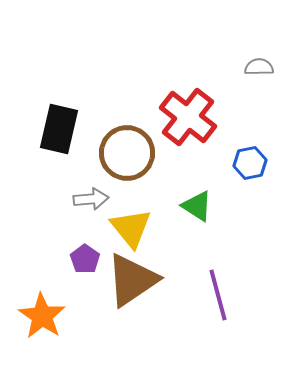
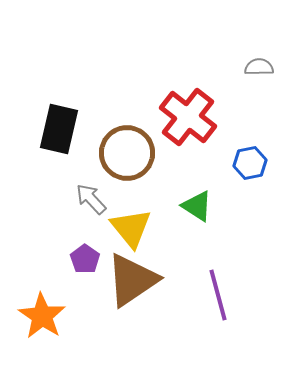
gray arrow: rotated 128 degrees counterclockwise
